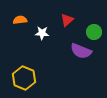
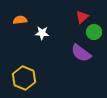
red triangle: moved 15 px right, 3 px up
purple semicircle: moved 2 px down; rotated 15 degrees clockwise
